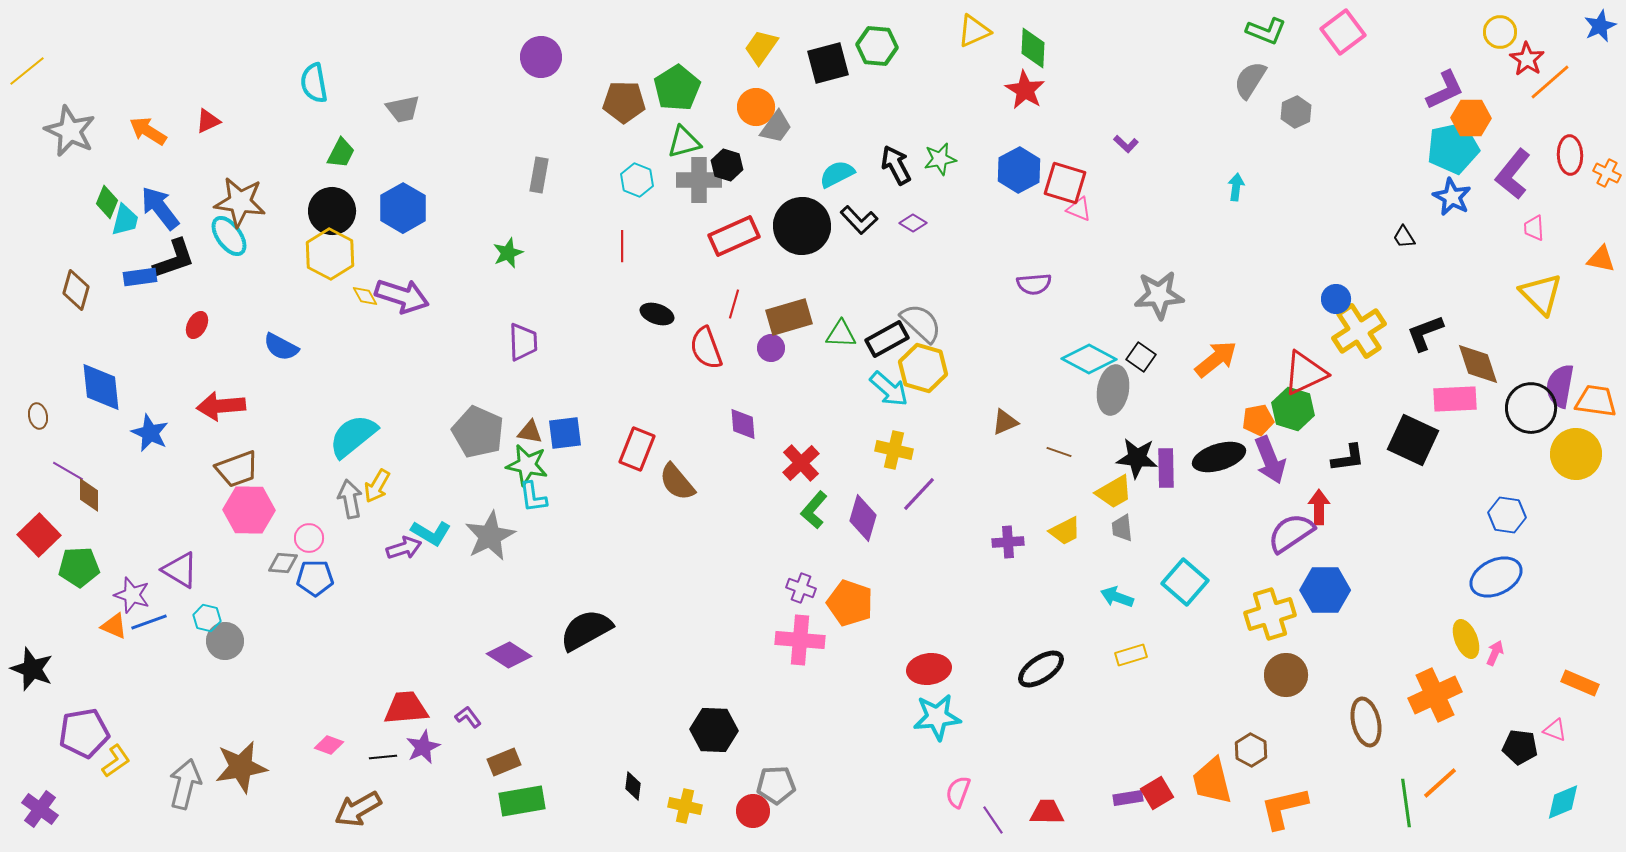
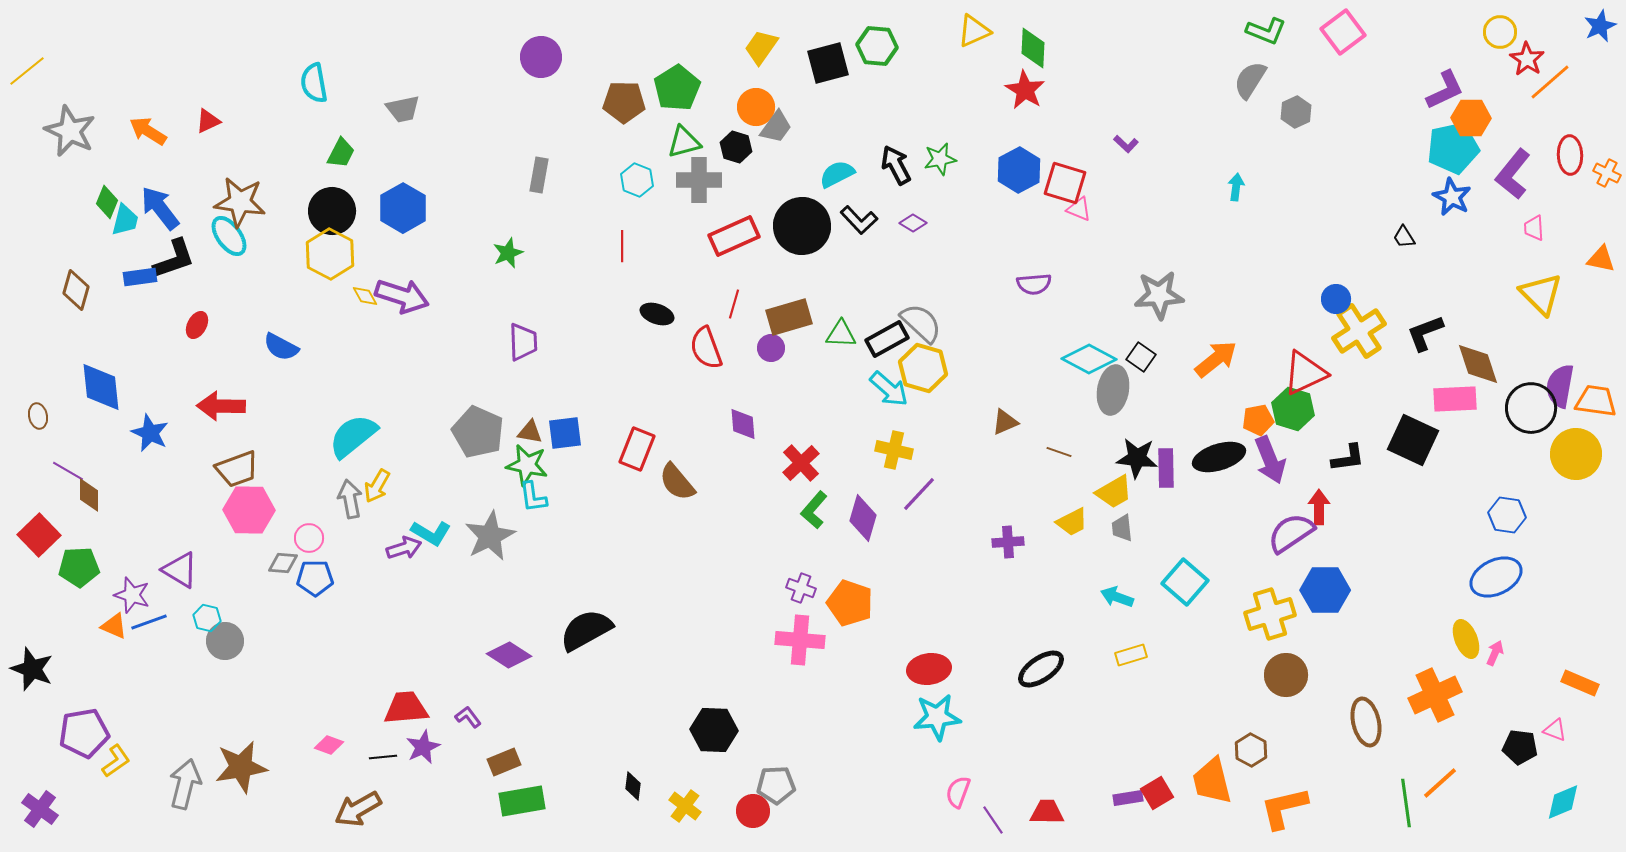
black hexagon at (727, 165): moved 9 px right, 18 px up
red arrow at (221, 406): rotated 6 degrees clockwise
yellow trapezoid at (1065, 531): moved 7 px right, 9 px up
yellow cross at (685, 806): rotated 24 degrees clockwise
